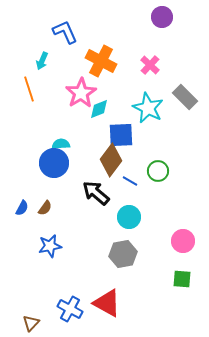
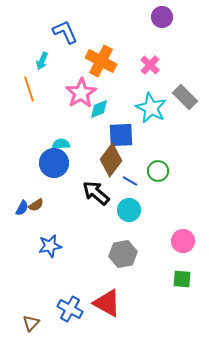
cyan star: moved 3 px right
brown semicircle: moved 9 px left, 3 px up; rotated 21 degrees clockwise
cyan circle: moved 7 px up
